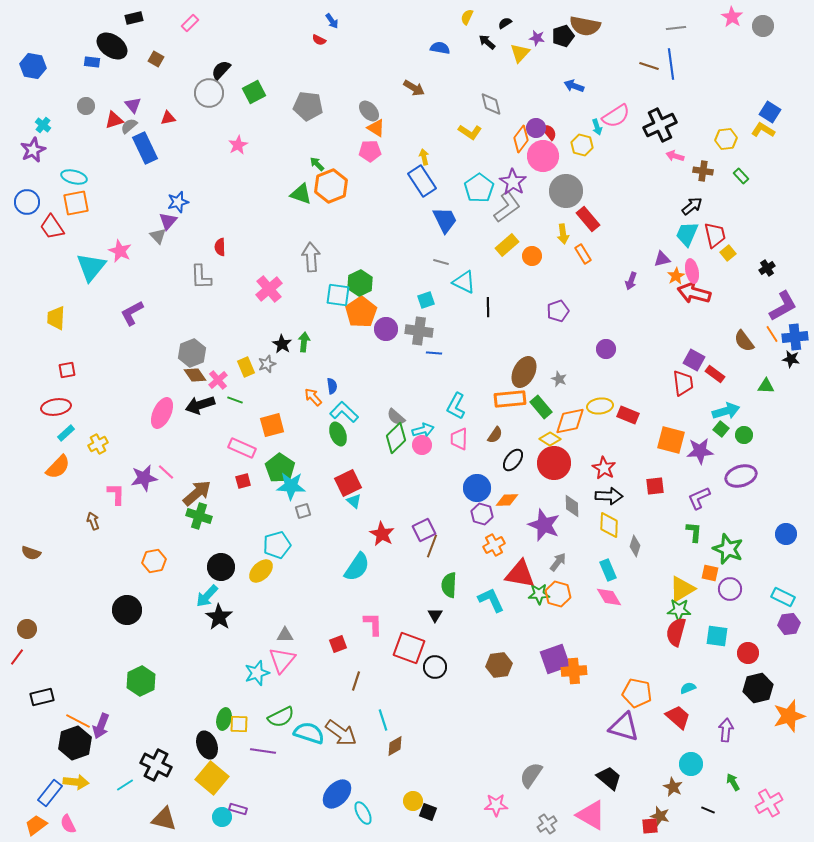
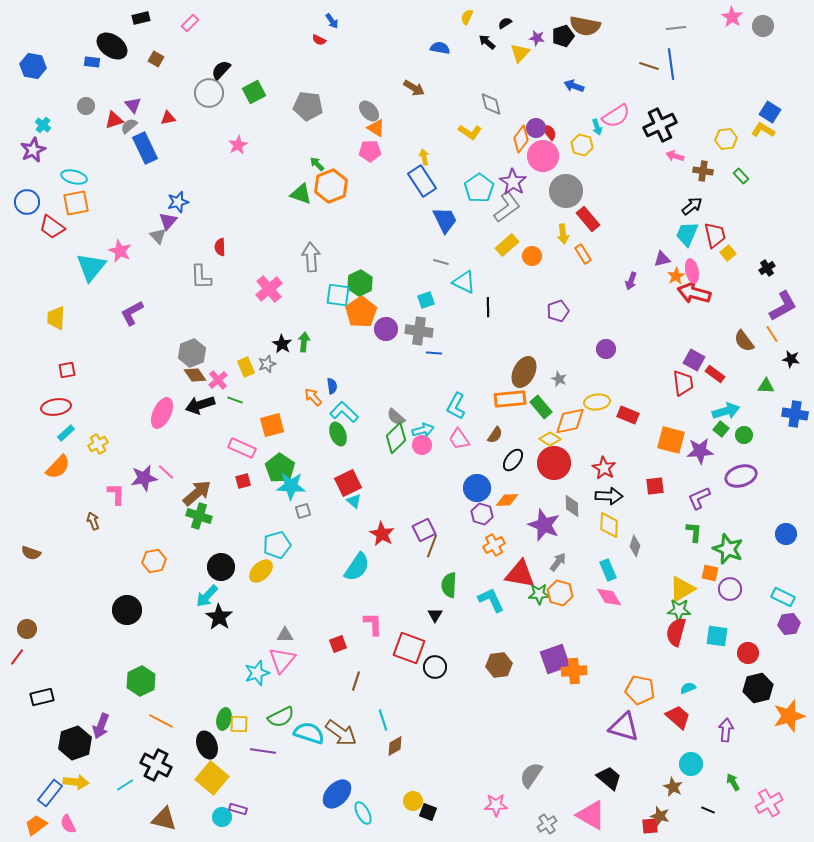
black rectangle at (134, 18): moved 7 px right
red trapezoid at (52, 227): rotated 20 degrees counterclockwise
blue cross at (795, 337): moved 77 px down; rotated 15 degrees clockwise
yellow ellipse at (600, 406): moved 3 px left, 4 px up
pink trapezoid at (459, 439): rotated 35 degrees counterclockwise
orange hexagon at (558, 594): moved 2 px right, 1 px up
orange pentagon at (637, 693): moved 3 px right, 3 px up
orange line at (78, 721): moved 83 px right
